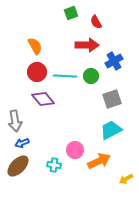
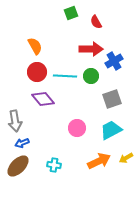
red arrow: moved 4 px right, 4 px down
pink circle: moved 2 px right, 22 px up
yellow arrow: moved 21 px up
